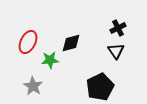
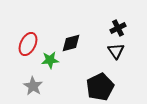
red ellipse: moved 2 px down
